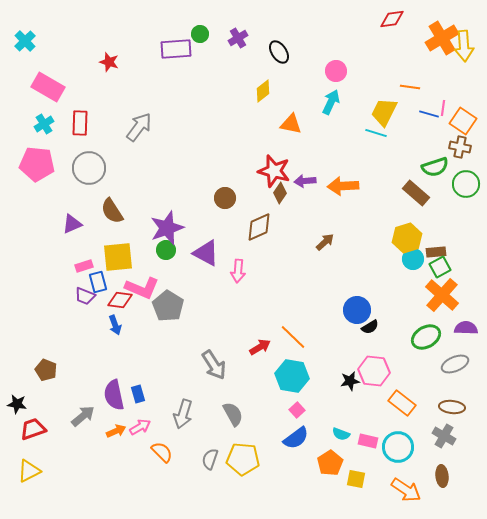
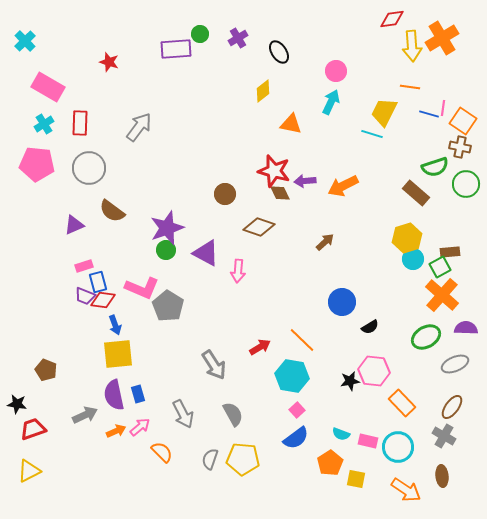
yellow arrow at (464, 46): moved 52 px left
cyan line at (376, 133): moved 4 px left, 1 px down
orange arrow at (343, 186): rotated 24 degrees counterclockwise
brown diamond at (280, 193): rotated 60 degrees counterclockwise
brown circle at (225, 198): moved 4 px up
brown semicircle at (112, 211): rotated 20 degrees counterclockwise
purple triangle at (72, 224): moved 2 px right, 1 px down
brown diamond at (259, 227): rotated 44 degrees clockwise
brown rectangle at (436, 252): moved 14 px right
yellow square at (118, 257): moved 97 px down
red diamond at (120, 300): moved 17 px left
blue circle at (357, 310): moved 15 px left, 8 px up
orange line at (293, 337): moved 9 px right, 3 px down
orange rectangle at (402, 403): rotated 8 degrees clockwise
brown ellipse at (452, 407): rotated 60 degrees counterclockwise
gray arrow at (183, 414): rotated 44 degrees counterclockwise
gray arrow at (83, 416): moved 2 px right, 1 px up; rotated 15 degrees clockwise
pink arrow at (140, 427): rotated 10 degrees counterclockwise
